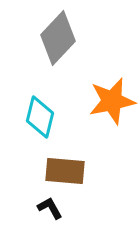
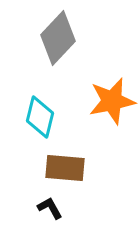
brown rectangle: moved 3 px up
